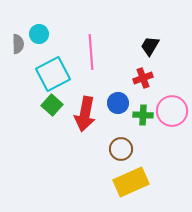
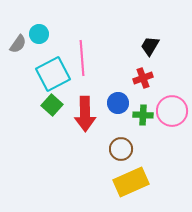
gray semicircle: rotated 36 degrees clockwise
pink line: moved 9 px left, 6 px down
red arrow: rotated 12 degrees counterclockwise
